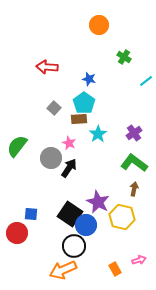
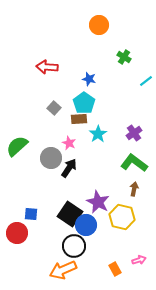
green semicircle: rotated 10 degrees clockwise
